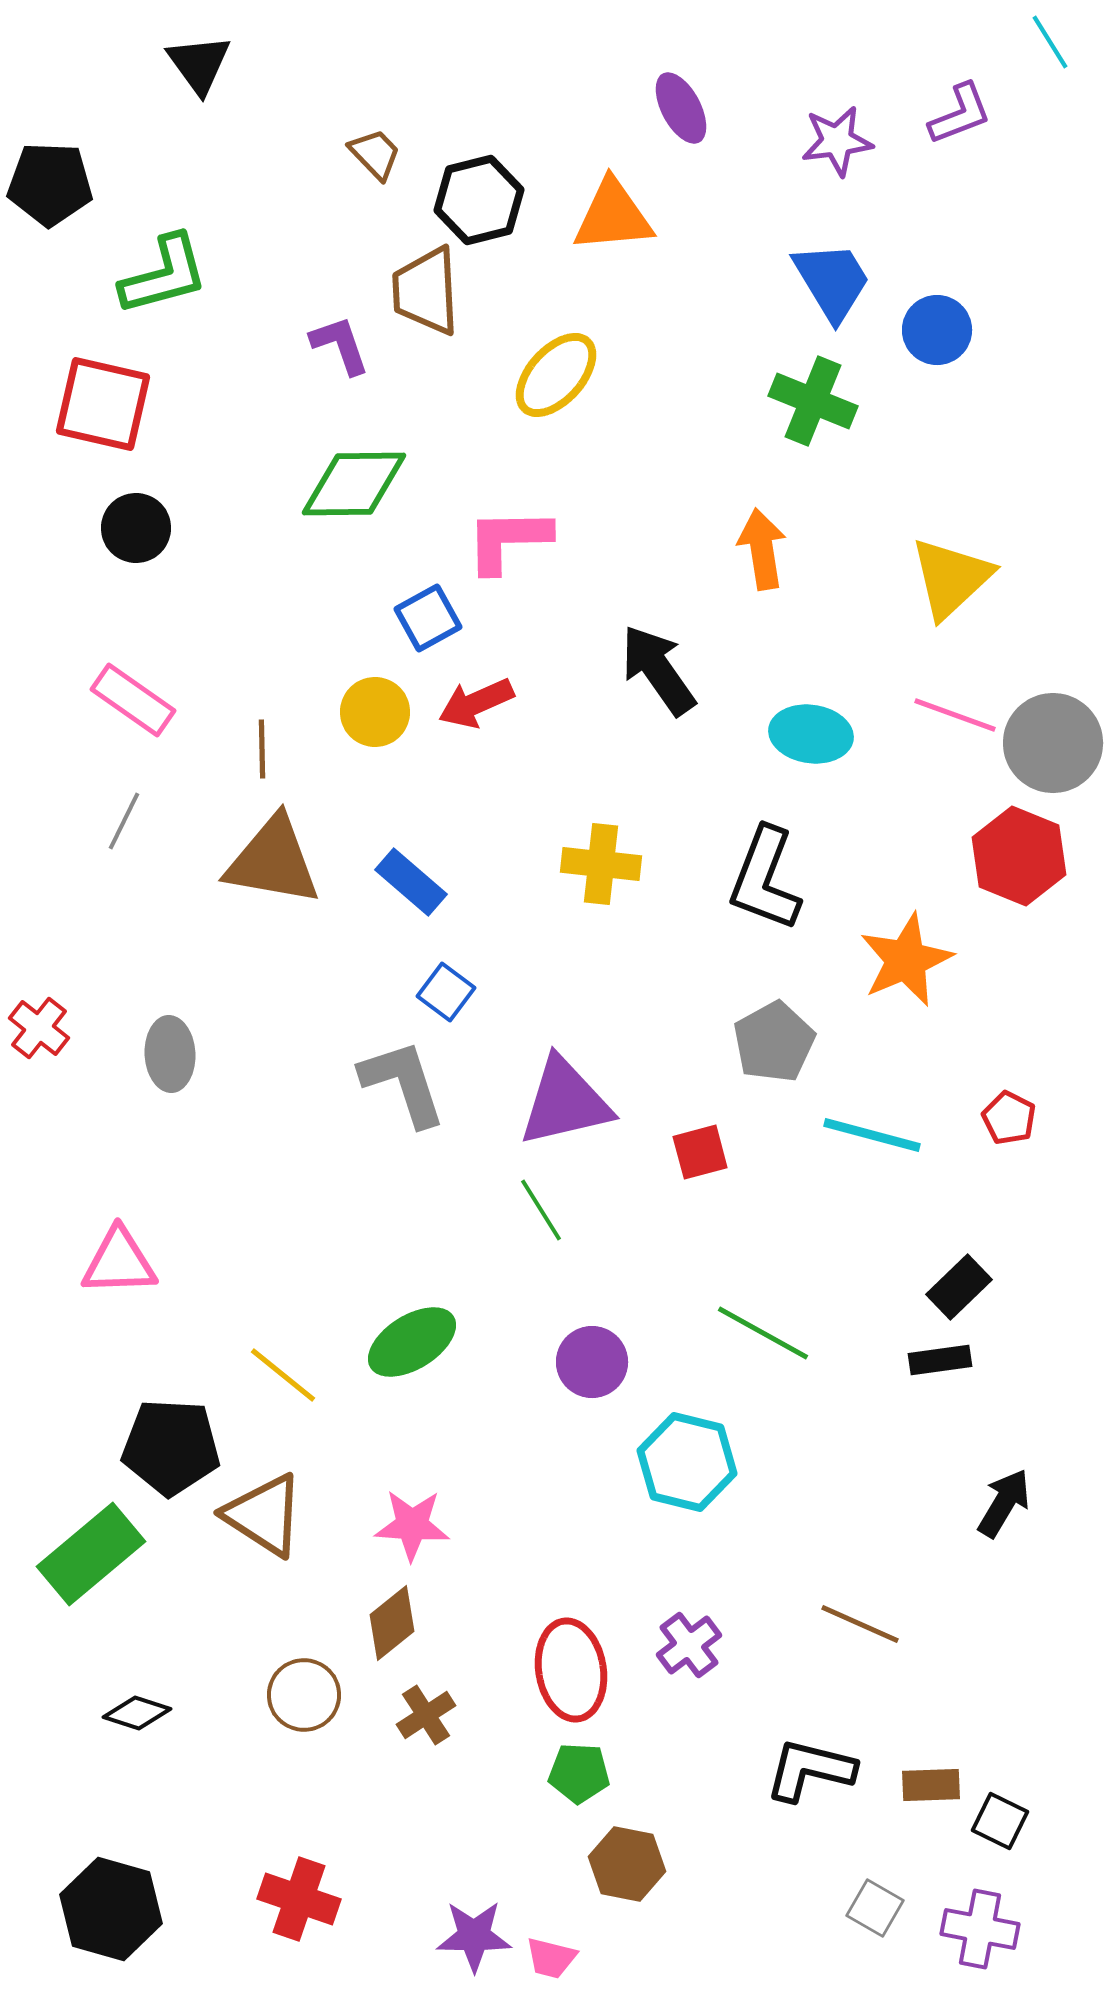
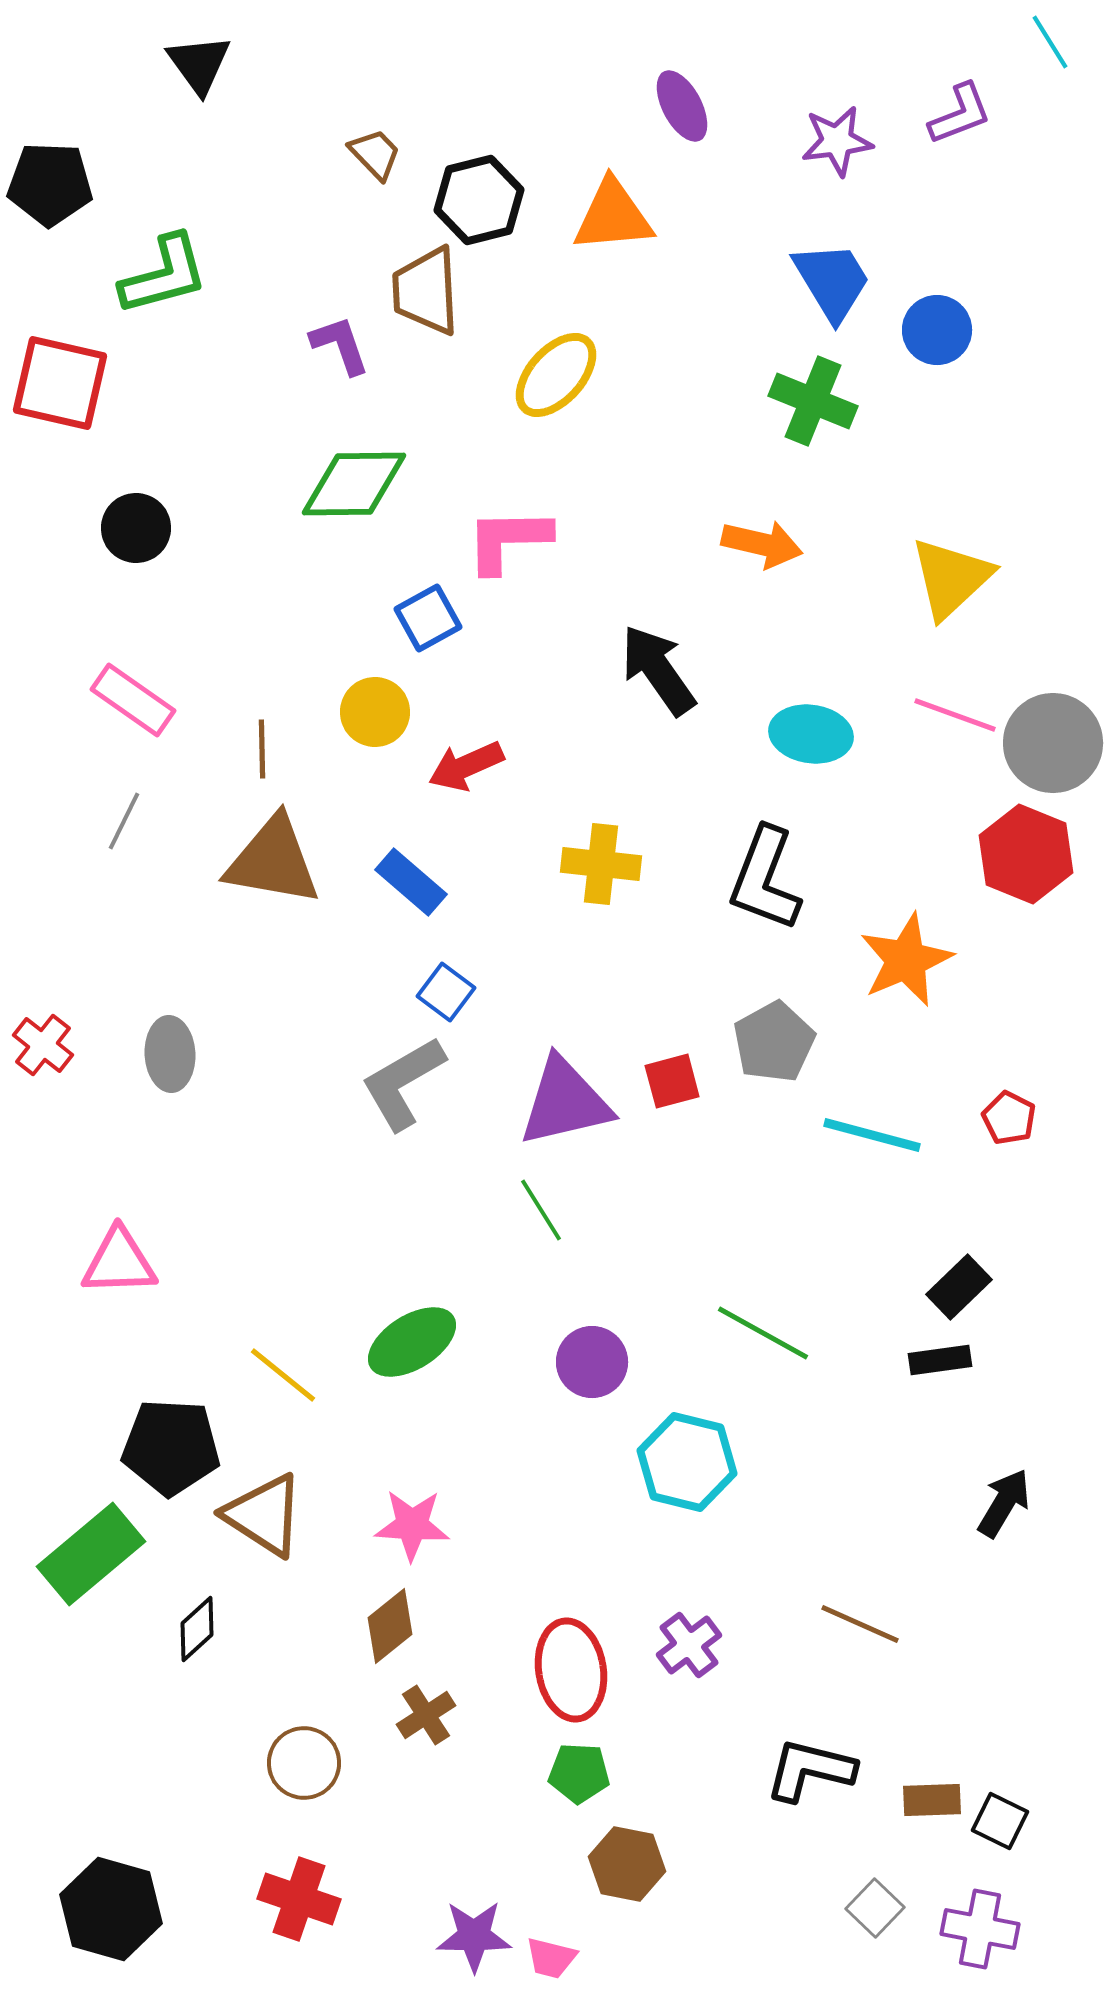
purple ellipse at (681, 108): moved 1 px right, 2 px up
red square at (103, 404): moved 43 px left, 21 px up
orange arrow at (762, 549): moved 5 px up; rotated 112 degrees clockwise
red arrow at (476, 703): moved 10 px left, 63 px down
red hexagon at (1019, 856): moved 7 px right, 2 px up
red cross at (39, 1028): moved 4 px right, 17 px down
gray L-shape at (403, 1083): rotated 102 degrees counterclockwise
red square at (700, 1152): moved 28 px left, 71 px up
brown diamond at (392, 1623): moved 2 px left, 3 px down
brown circle at (304, 1695): moved 68 px down
black diamond at (137, 1713): moved 60 px right, 84 px up; rotated 60 degrees counterclockwise
brown rectangle at (931, 1785): moved 1 px right, 15 px down
gray square at (875, 1908): rotated 14 degrees clockwise
